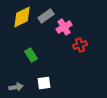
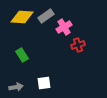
yellow diamond: rotated 30 degrees clockwise
red cross: moved 2 px left
green rectangle: moved 9 px left
